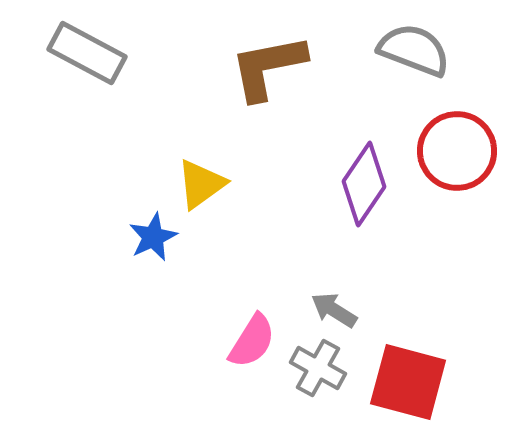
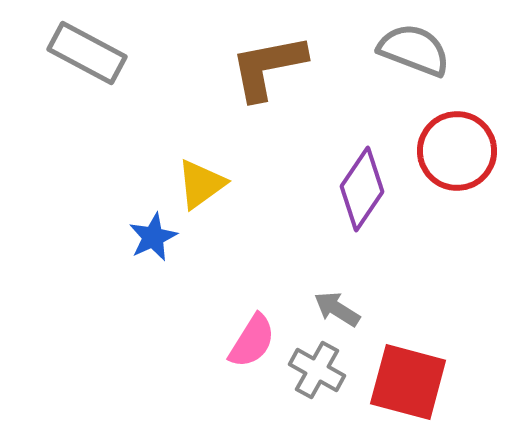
purple diamond: moved 2 px left, 5 px down
gray arrow: moved 3 px right, 1 px up
gray cross: moved 1 px left, 2 px down
